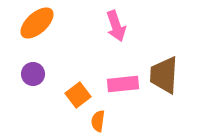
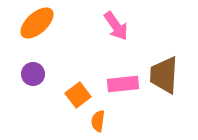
pink arrow: rotated 16 degrees counterclockwise
